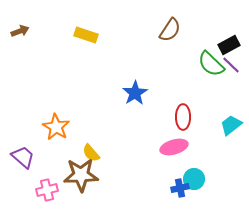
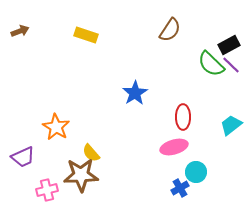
purple trapezoid: rotated 115 degrees clockwise
cyan circle: moved 2 px right, 7 px up
blue cross: rotated 18 degrees counterclockwise
